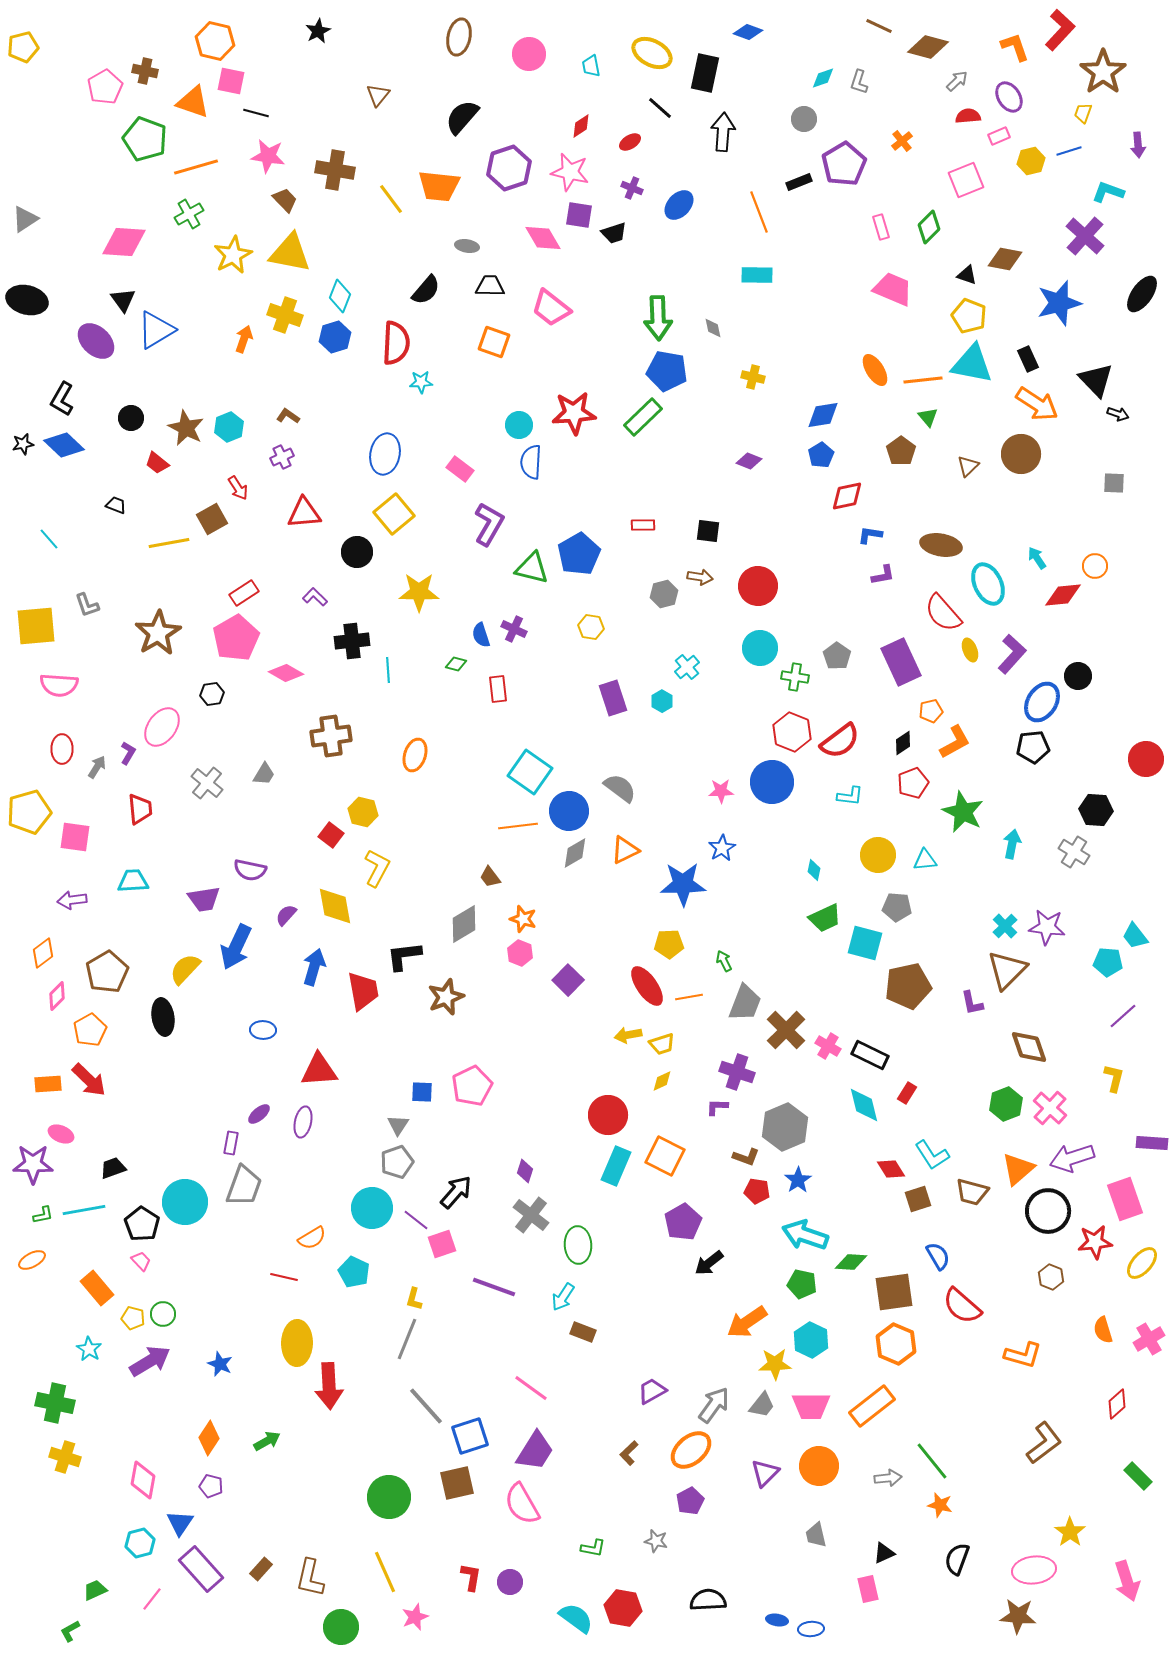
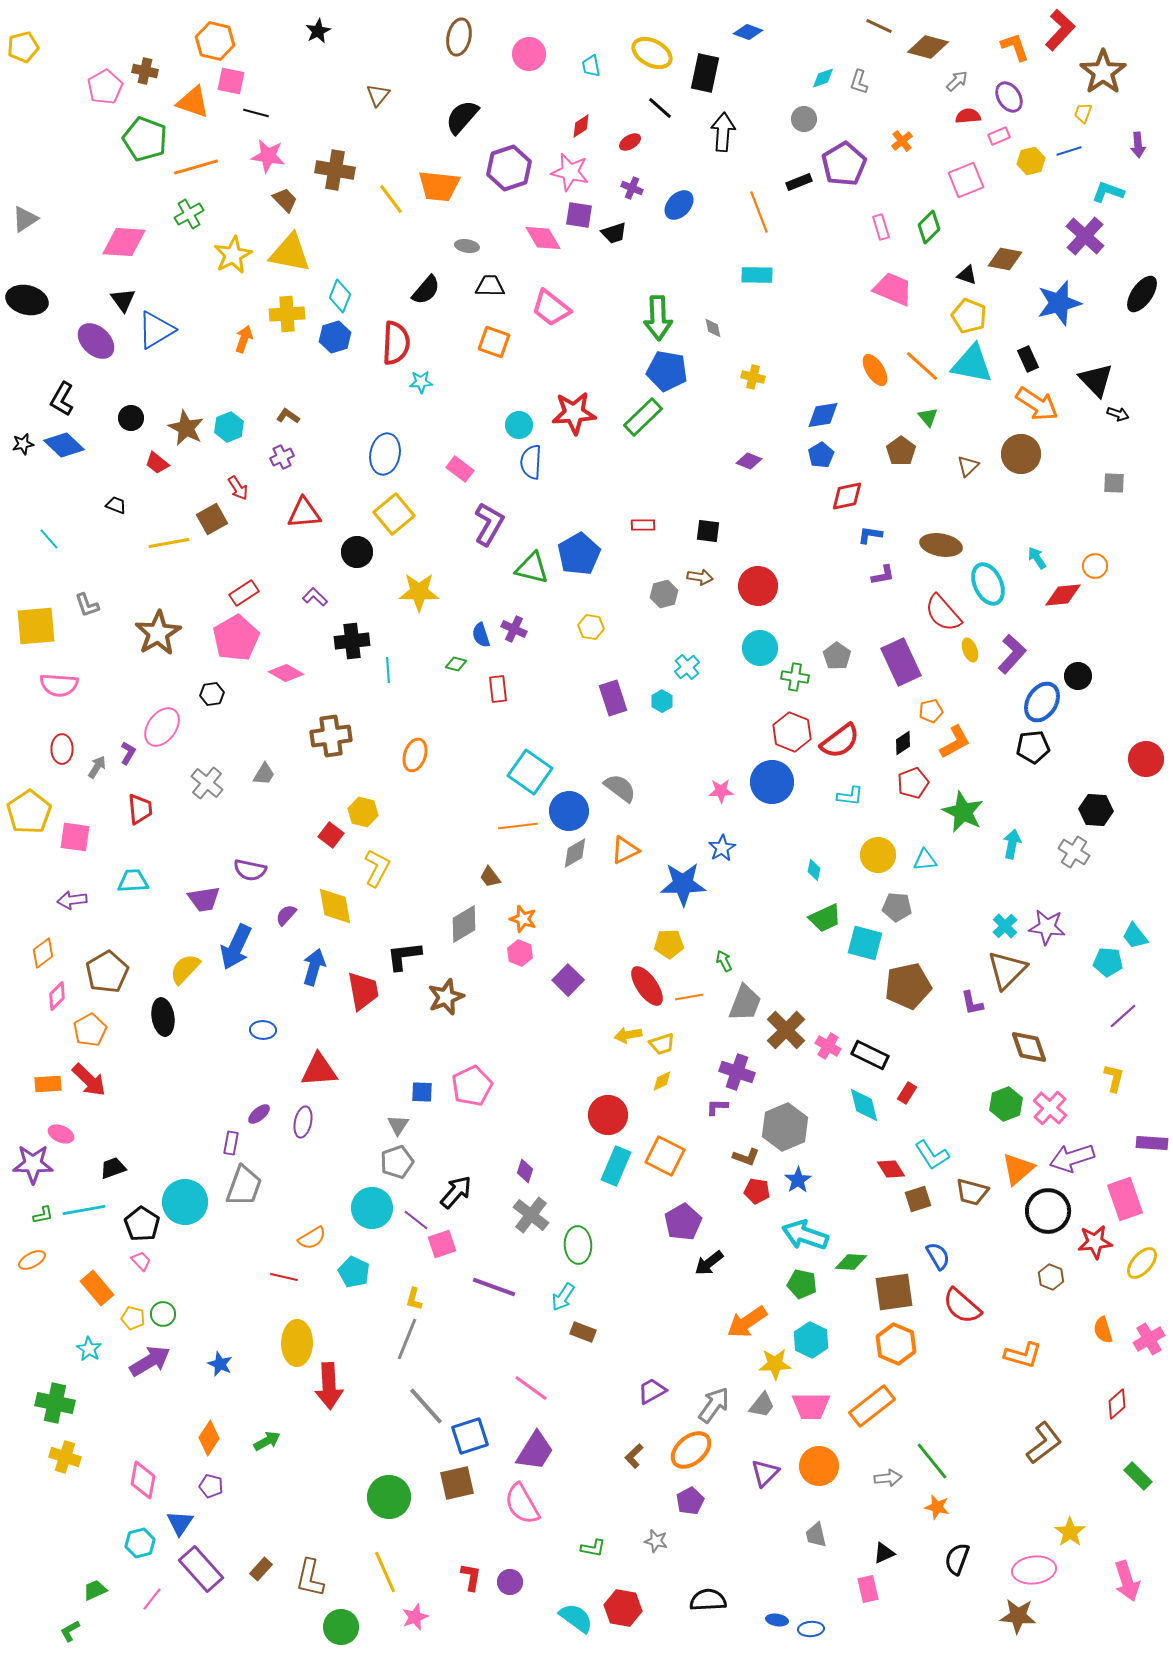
yellow cross at (285, 315): moved 2 px right, 1 px up; rotated 24 degrees counterclockwise
orange line at (923, 380): moved 1 px left, 14 px up; rotated 48 degrees clockwise
yellow pentagon at (29, 812): rotated 18 degrees counterclockwise
brown L-shape at (629, 1453): moved 5 px right, 3 px down
orange star at (940, 1505): moved 3 px left, 2 px down
